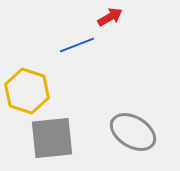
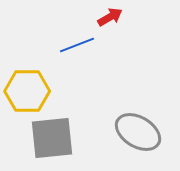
yellow hexagon: rotated 18 degrees counterclockwise
gray ellipse: moved 5 px right
